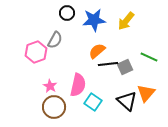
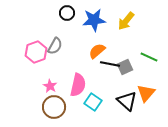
gray semicircle: moved 6 px down
black line: moved 2 px right; rotated 18 degrees clockwise
